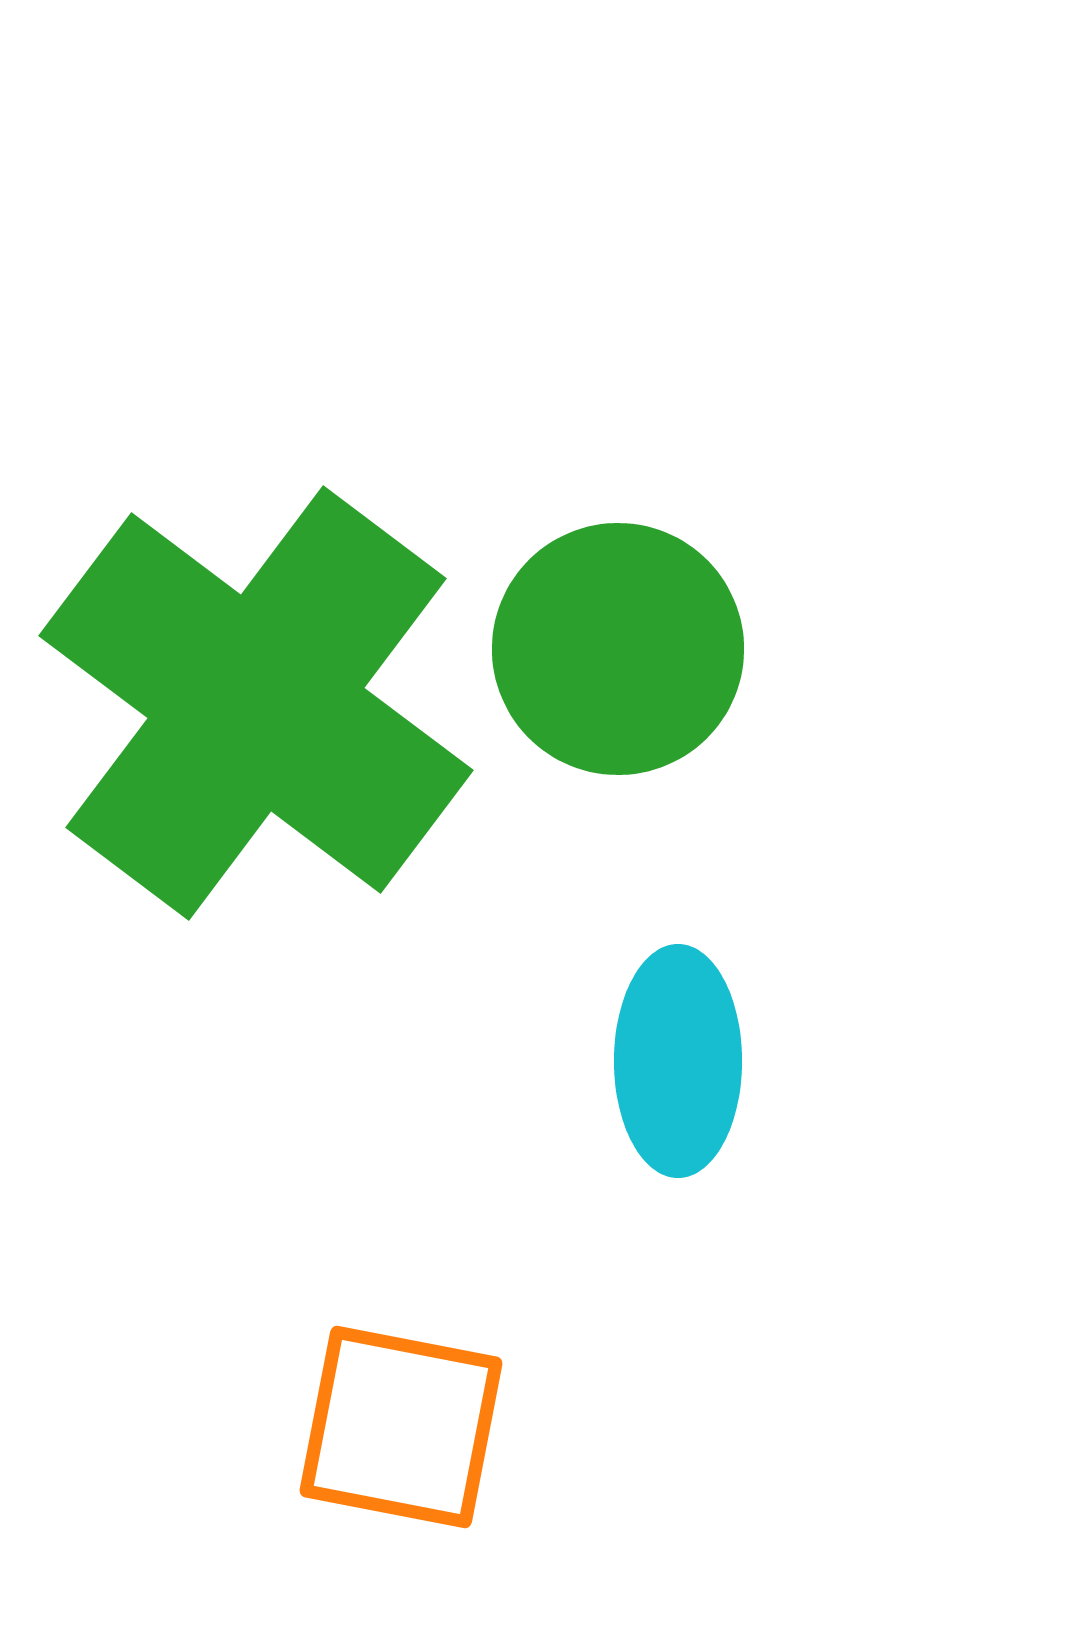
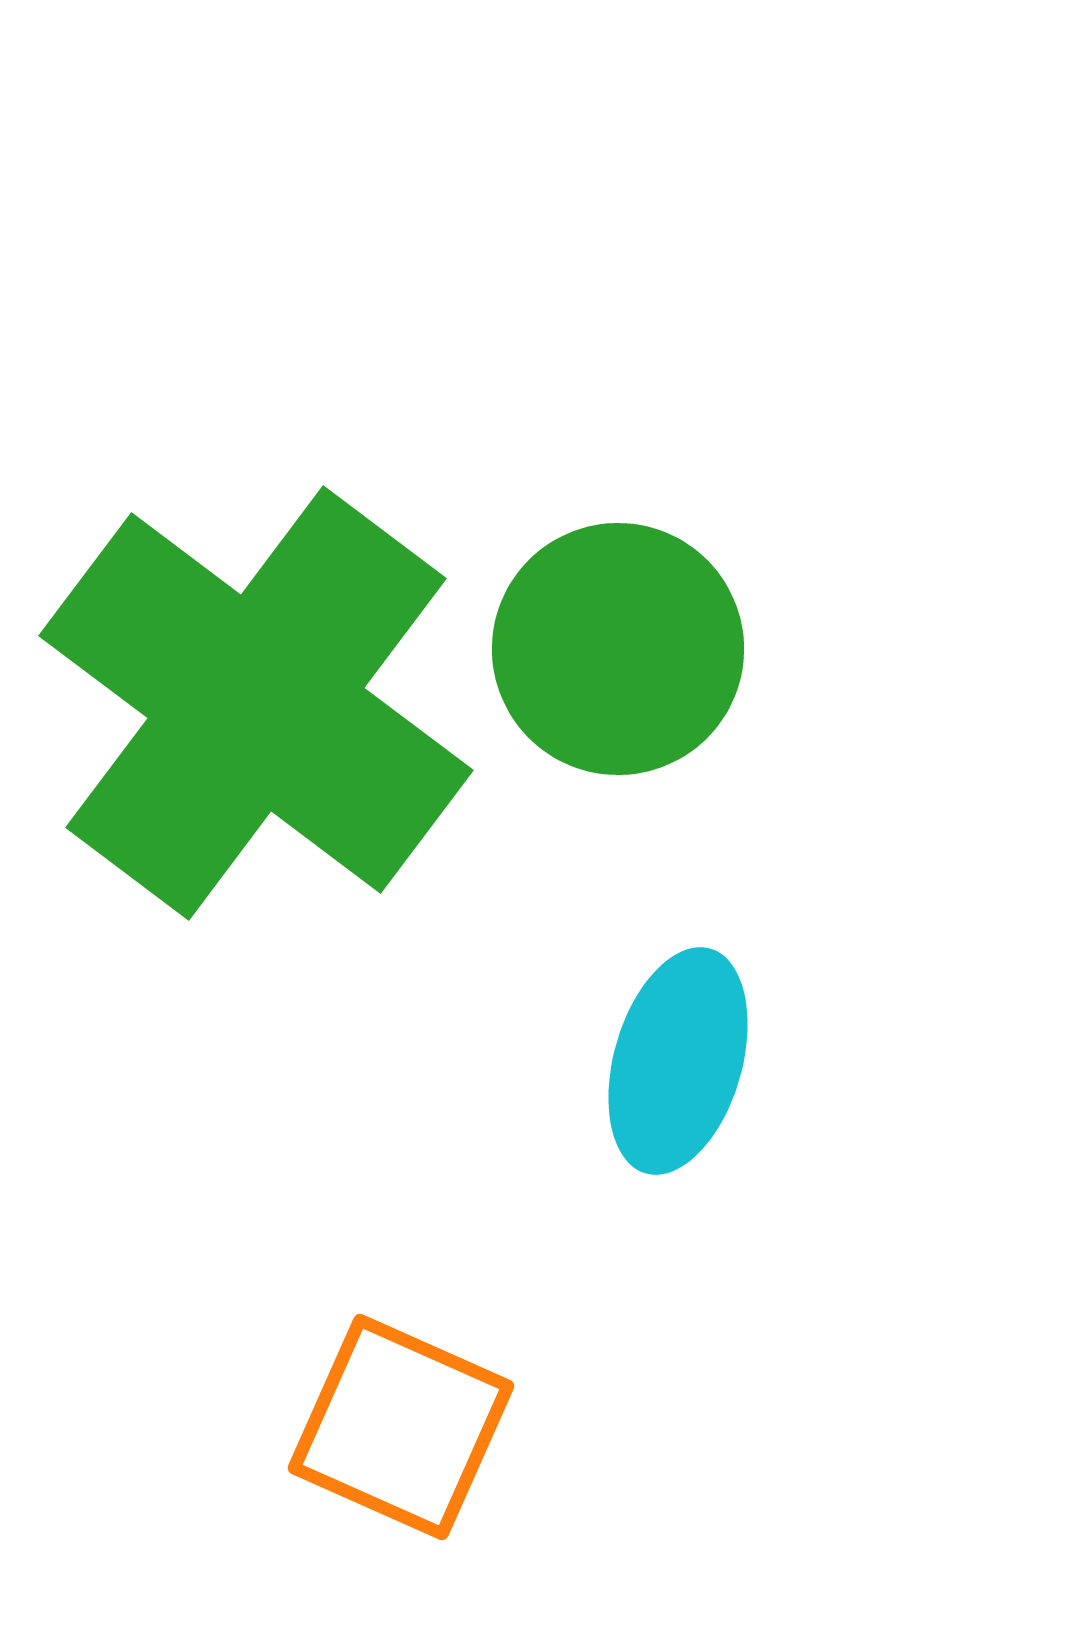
cyan ellipse: rotated 16 degrees clockwise
orange square: rotated 13 degrees clockwise
